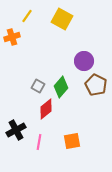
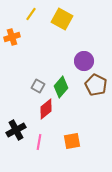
yellow line: moved 4 px right, 2 px up
